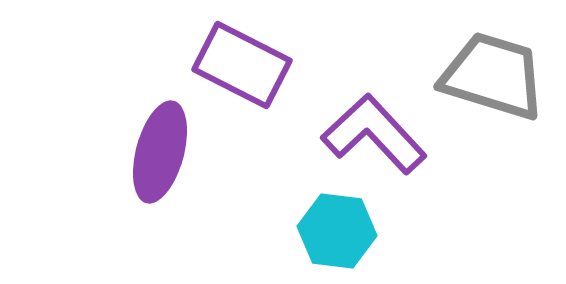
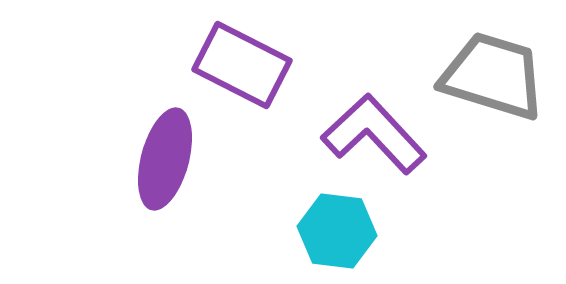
purple ellipse: moved 5 px right, 7 px down
